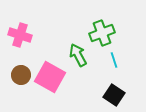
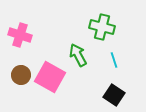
green cross: moved 6 px up; rotated 35 degrees clockwise
